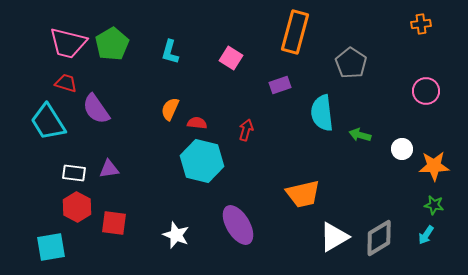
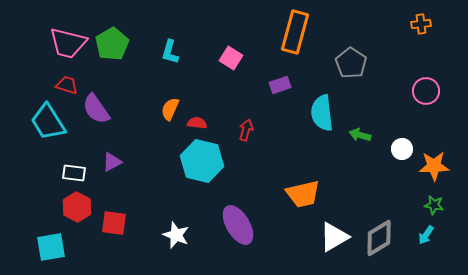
red trapezoid: moved 1 px right, 2 px down
purple triangle: moved 3 px right, 7 px up; rotated 20 degrees counterclockwise
